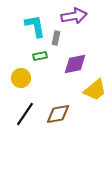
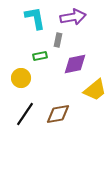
purple arrow: moved 1 px left, 1 px down
cyan L-shape: moved 8 px up
gray rectangle: moved 2 px right, 2 px down
